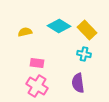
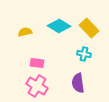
yellow rectangle: moved 2 px right, 2 px up
